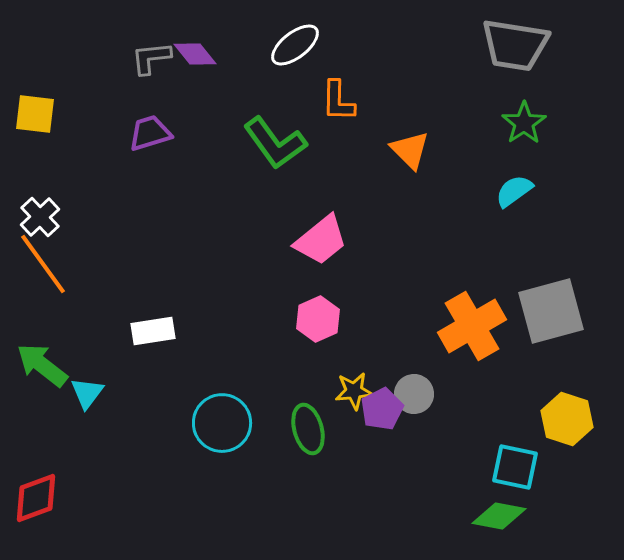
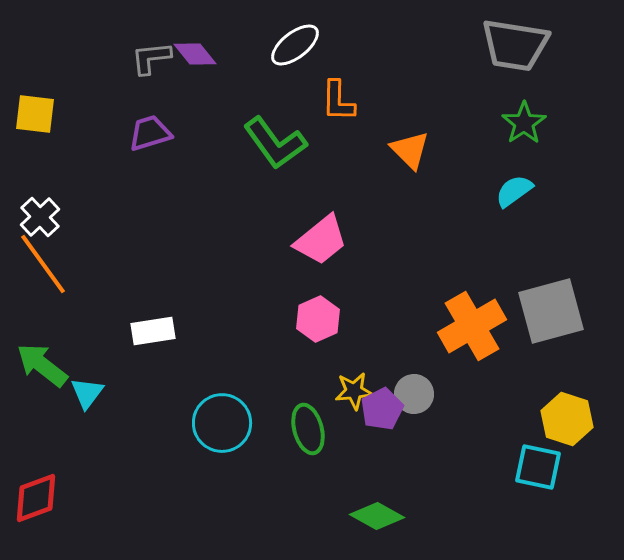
cyan square: moved 23 px right
green diamond: moved 122 px left; rotated 18 degrees clockwise
